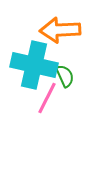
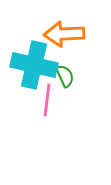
orange arrow: moved 4 px right, 4 px down
pink line: moved 2 px down; rotated 20 degrees counterclockwise
